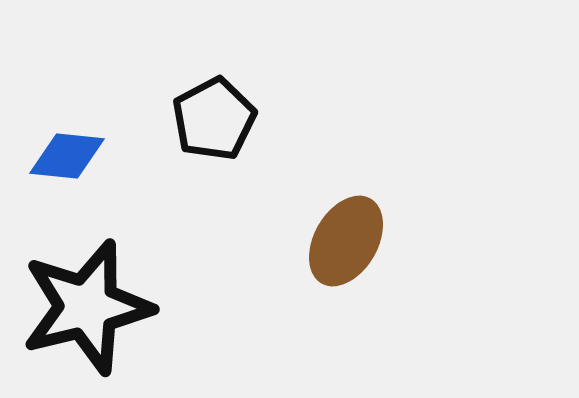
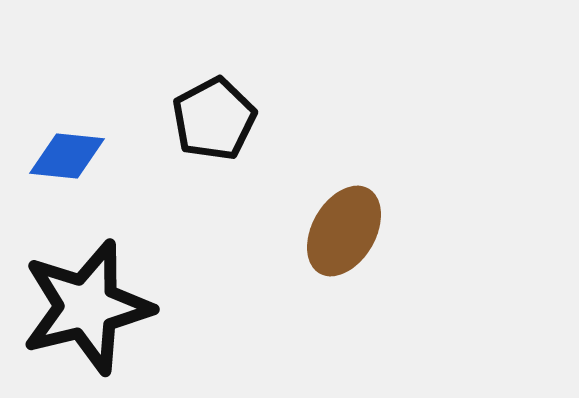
brown ellipse: moved 2 px left, 10 px up
